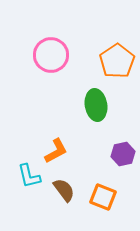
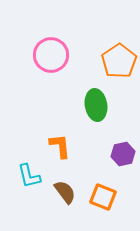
orange pentagon: moved 2 px right
orange L-shape: moved 4 px right, 5 px up; rotated 68 degrees counterclockwise
brown semicircle: moved 1 px right, 2 px down
